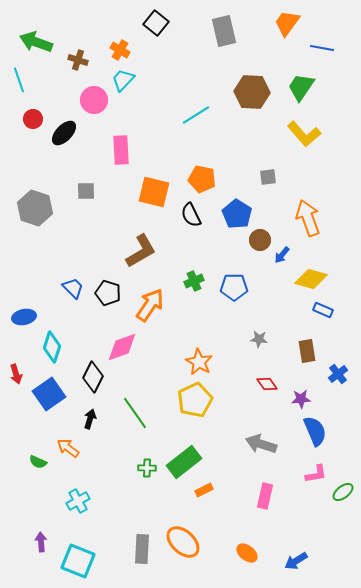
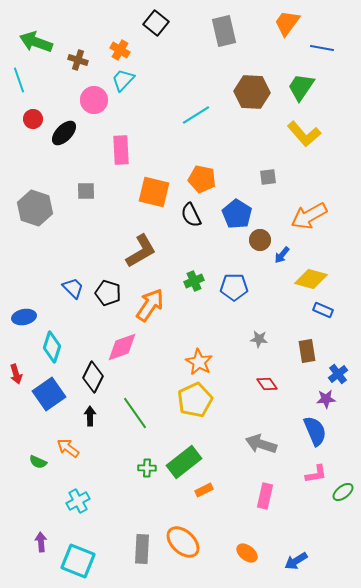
orange arrow at (308, 218): moved 1 px right, 2 px up; rotated 99 degrees counterclockwise
purple star at (301, 399): moved 25 px right
black arrow at (90, 419): moved 3 px up; rotated 18 degrees counterclockwise
